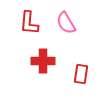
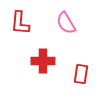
red L-shape: moved 9 px left
